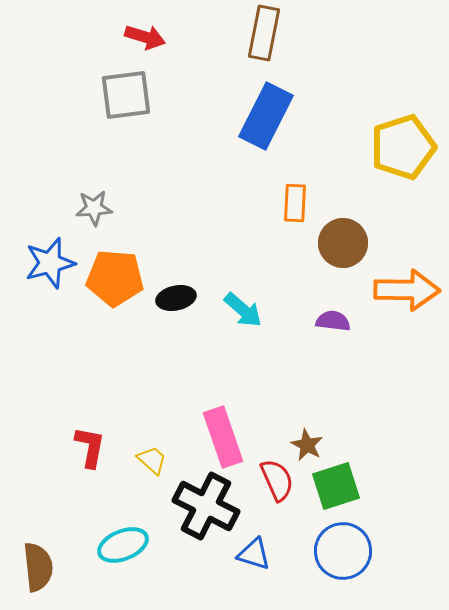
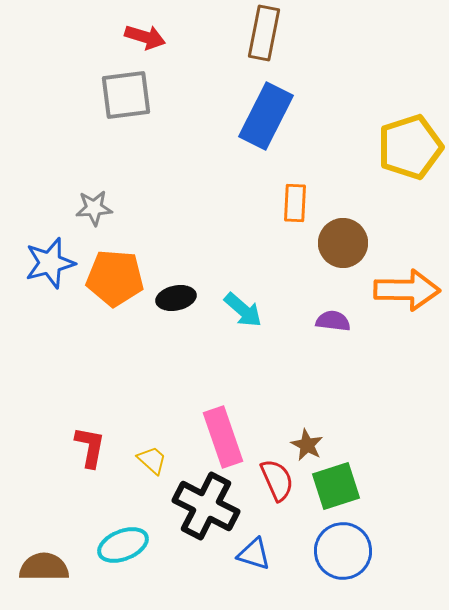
yellow pentagon: moved 7 px right
brown semicircle: moved 6 px right; rotated 84 degrees counterclockwise
